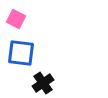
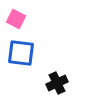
black cross: moved 14 px right; rotated 10 degrees clockwise
